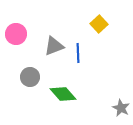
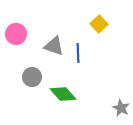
gray triangle: rotated 40 degrees clockwise
gray circle: moved 2 px right
